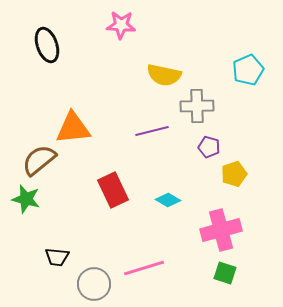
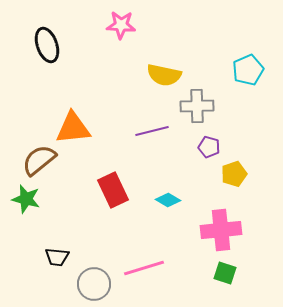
pink cross: rotated 9 degrees clockwise
